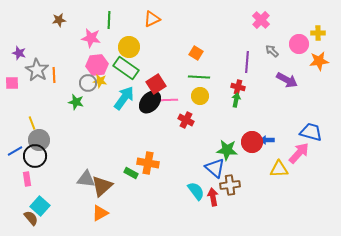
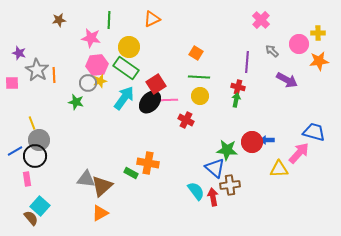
yellow star at (100, 81): rotated 24 degrees counterclockwise
blue trapezoid at (311, 132): moved 3 px right
